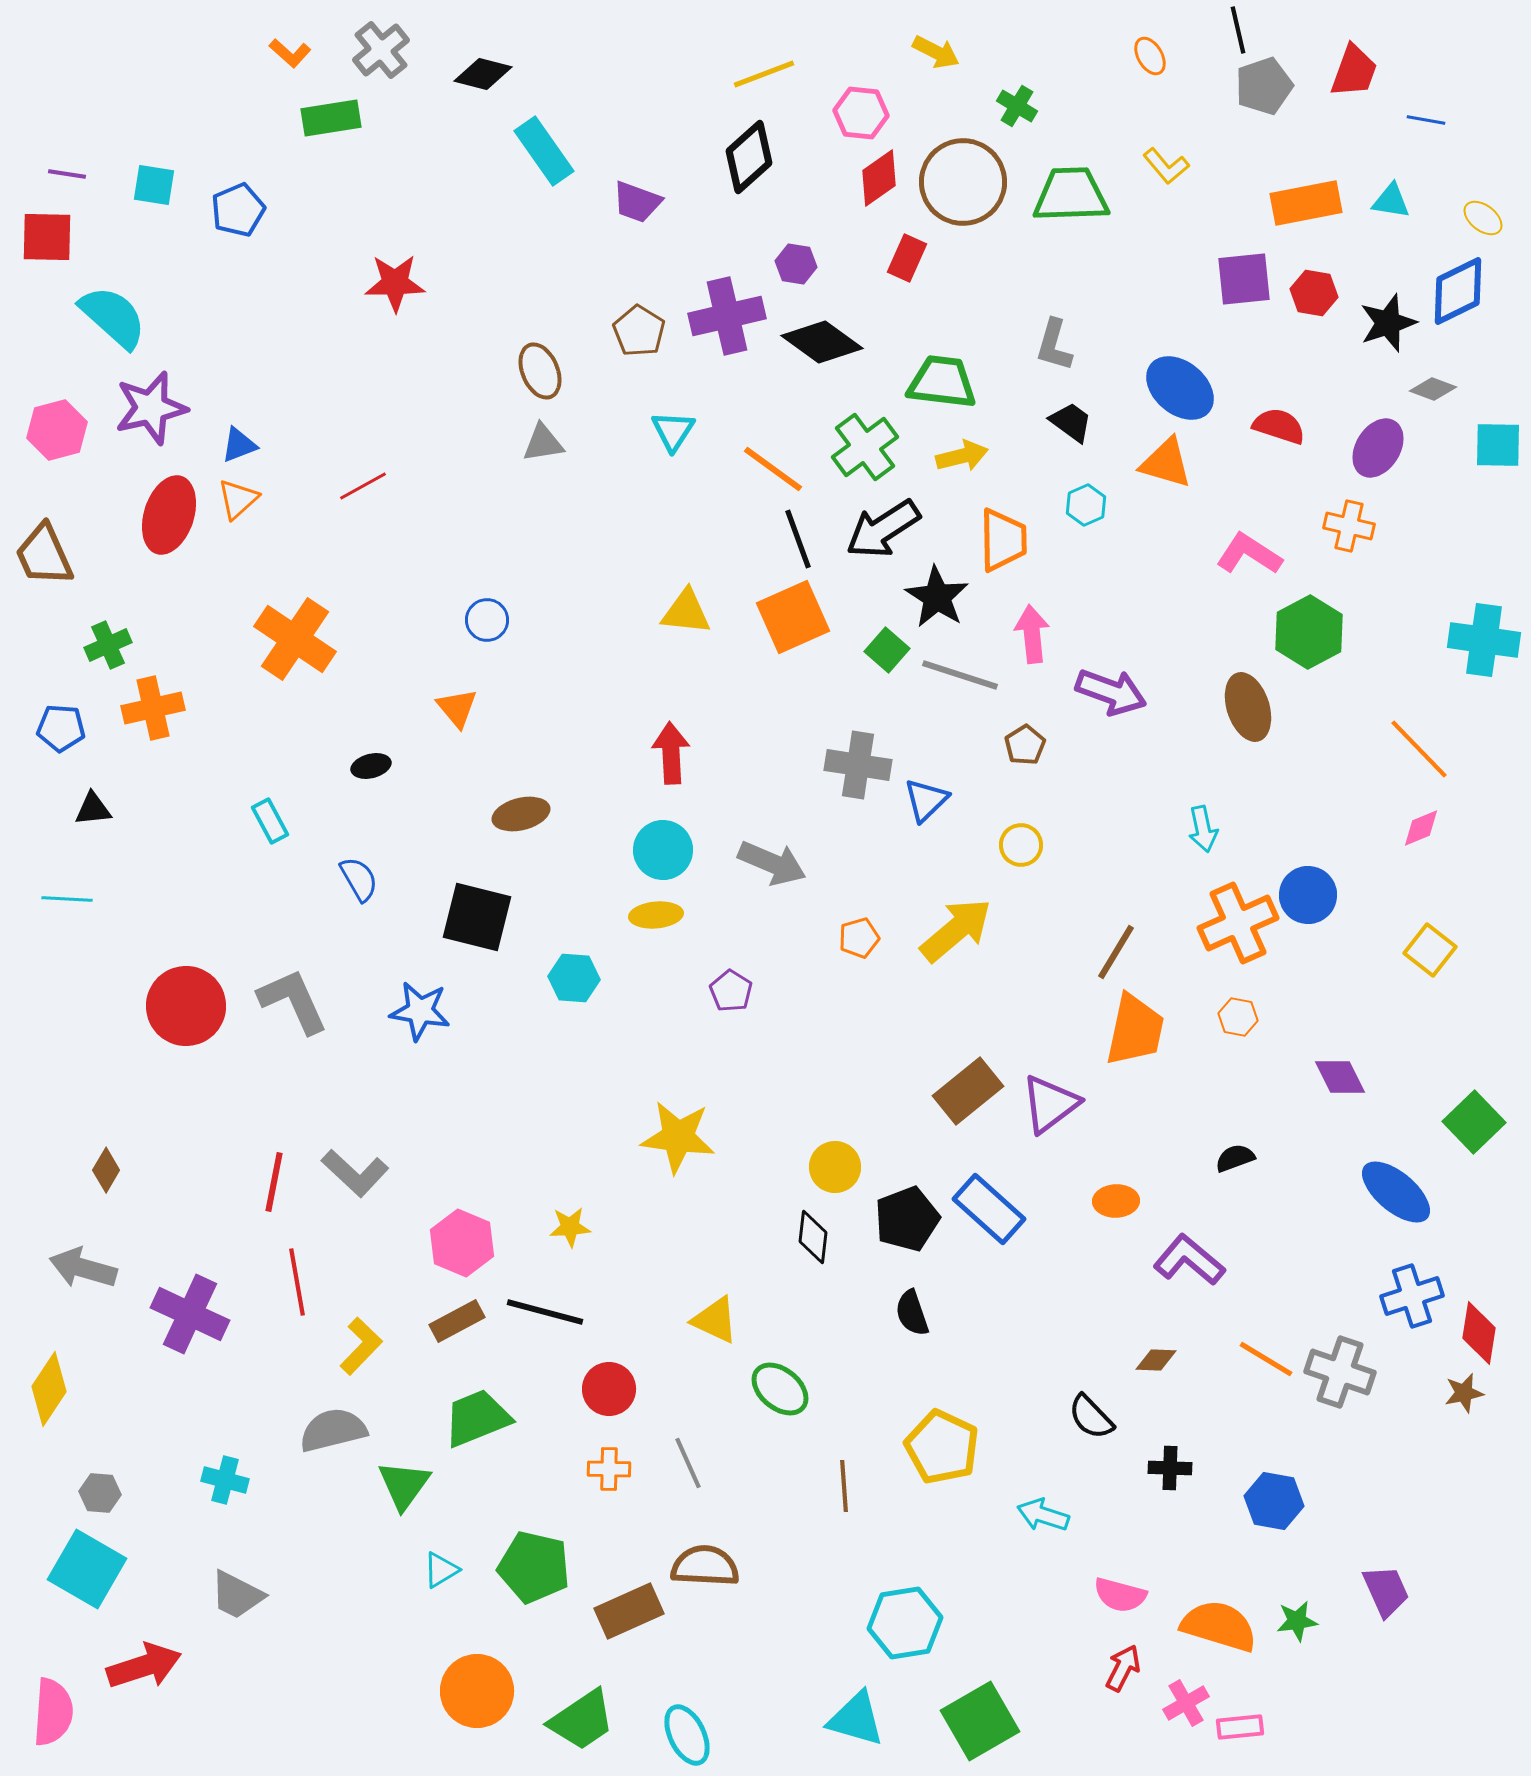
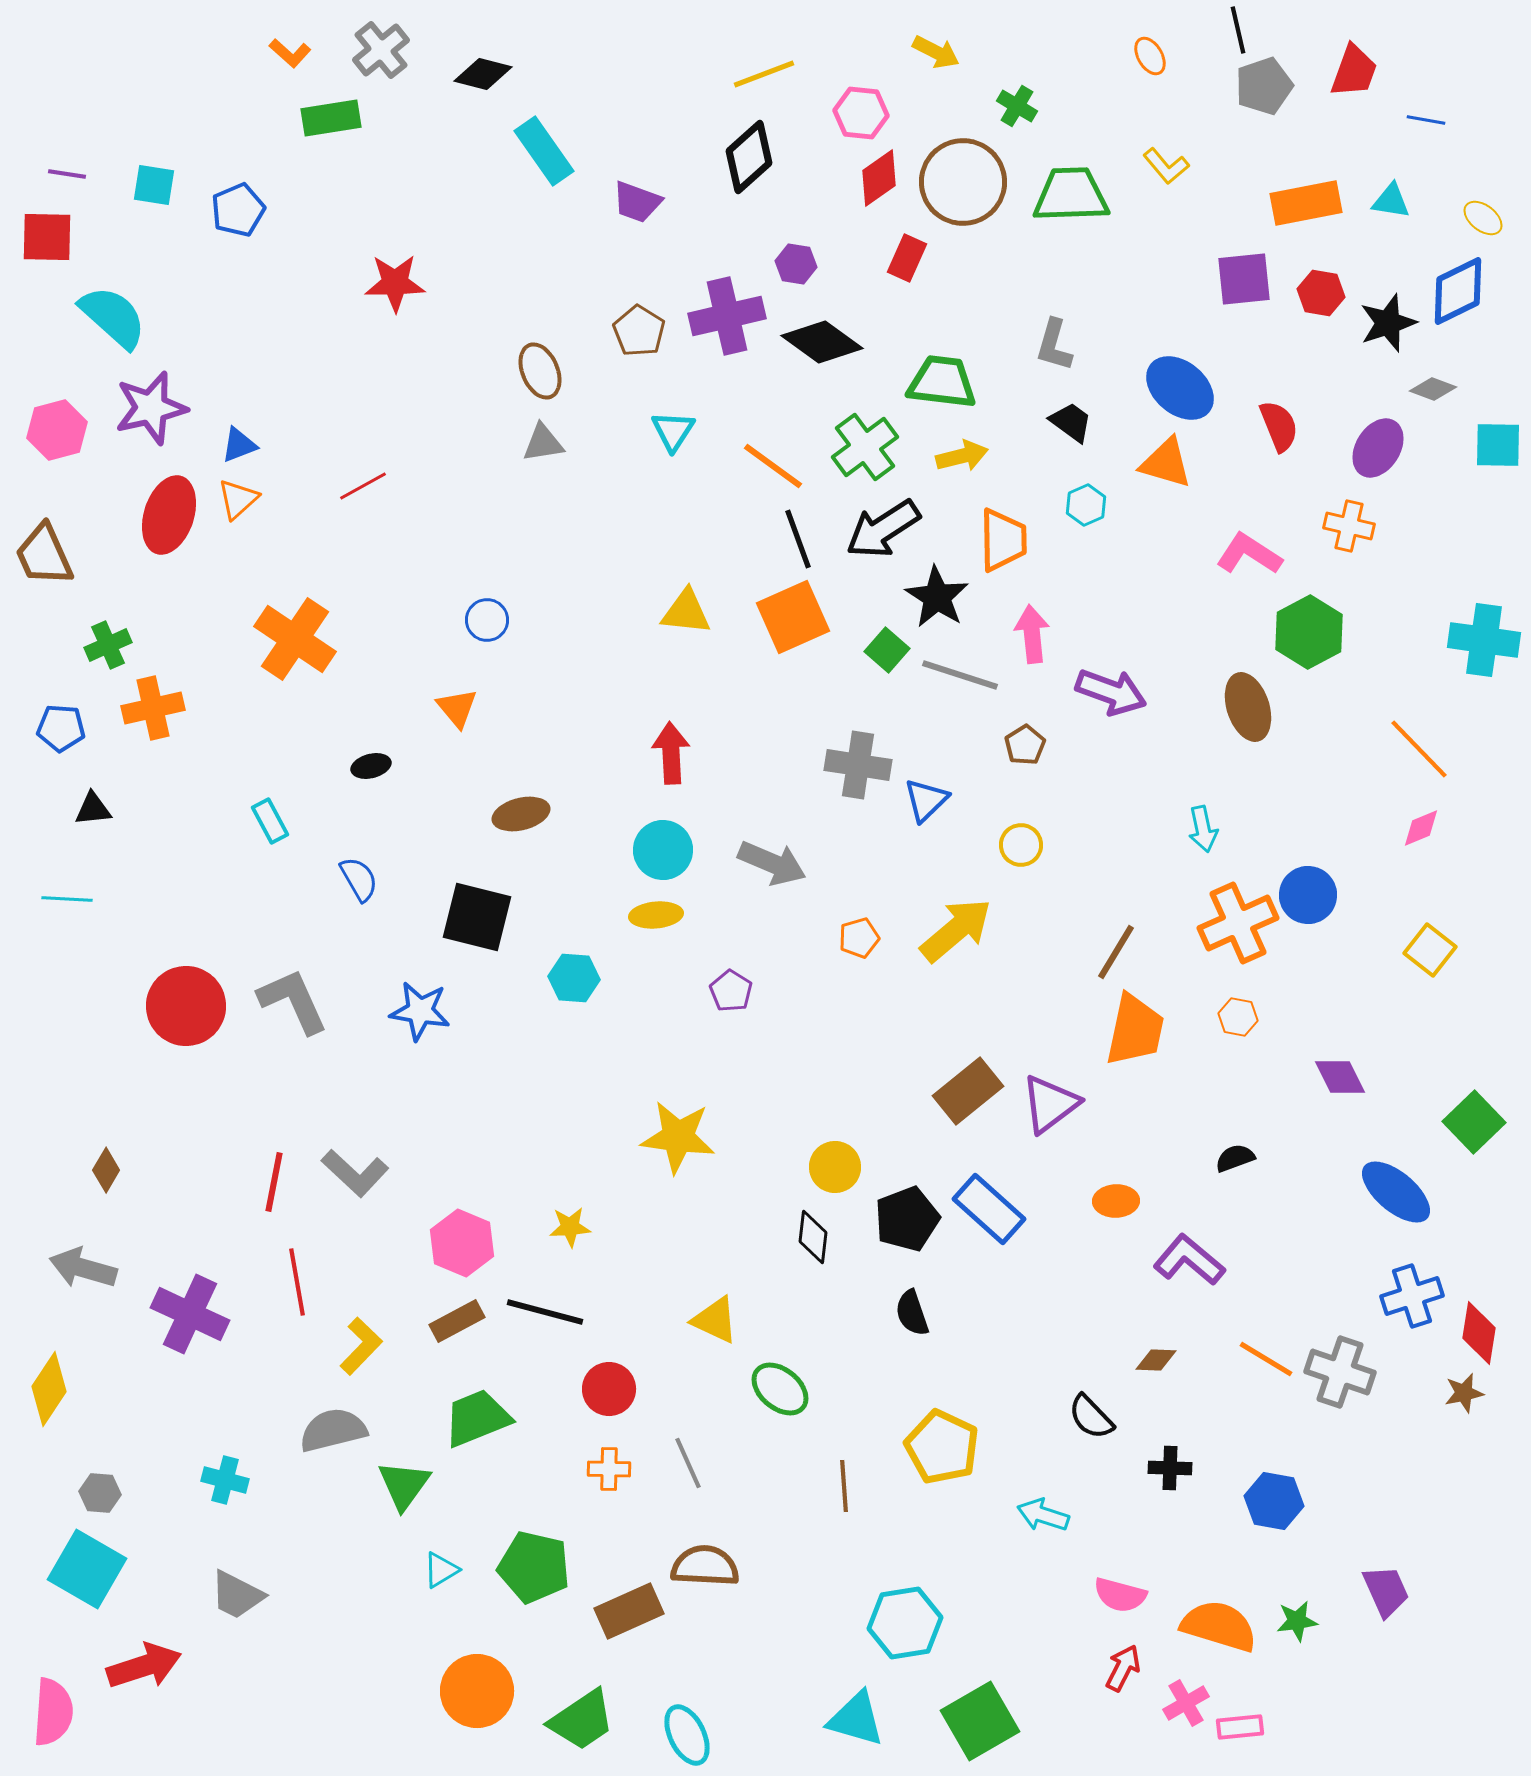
red hexagon at (1314, 293): moved 7 px right
red semicircle at (1279, 426): rotated 50 degrees clockwise
orange line at (773, 469): moved 3 px up
